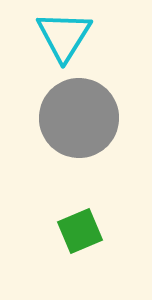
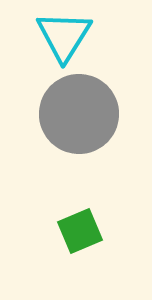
gray circle: moved 4 px up
